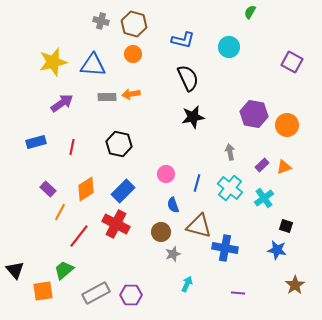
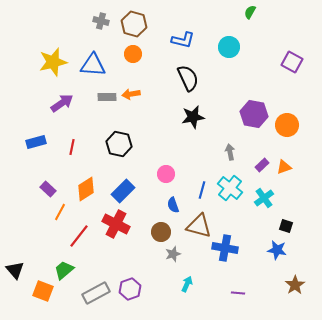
blue line at (197, 183): moved 5 px right, 7 px down
orange square at (43, 291): rotated 30 degrees clockwise
purple hexagon at (131, 295): moved 1 px left, 6 px up; rotated 20 degrees counterclockwise
